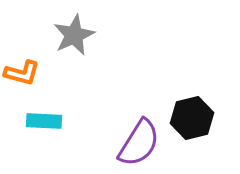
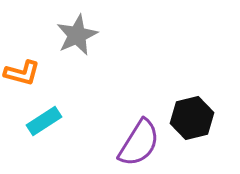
gray star: moved 3 px right
cyan rectangle: rotated 36 degrees counterclockwise
